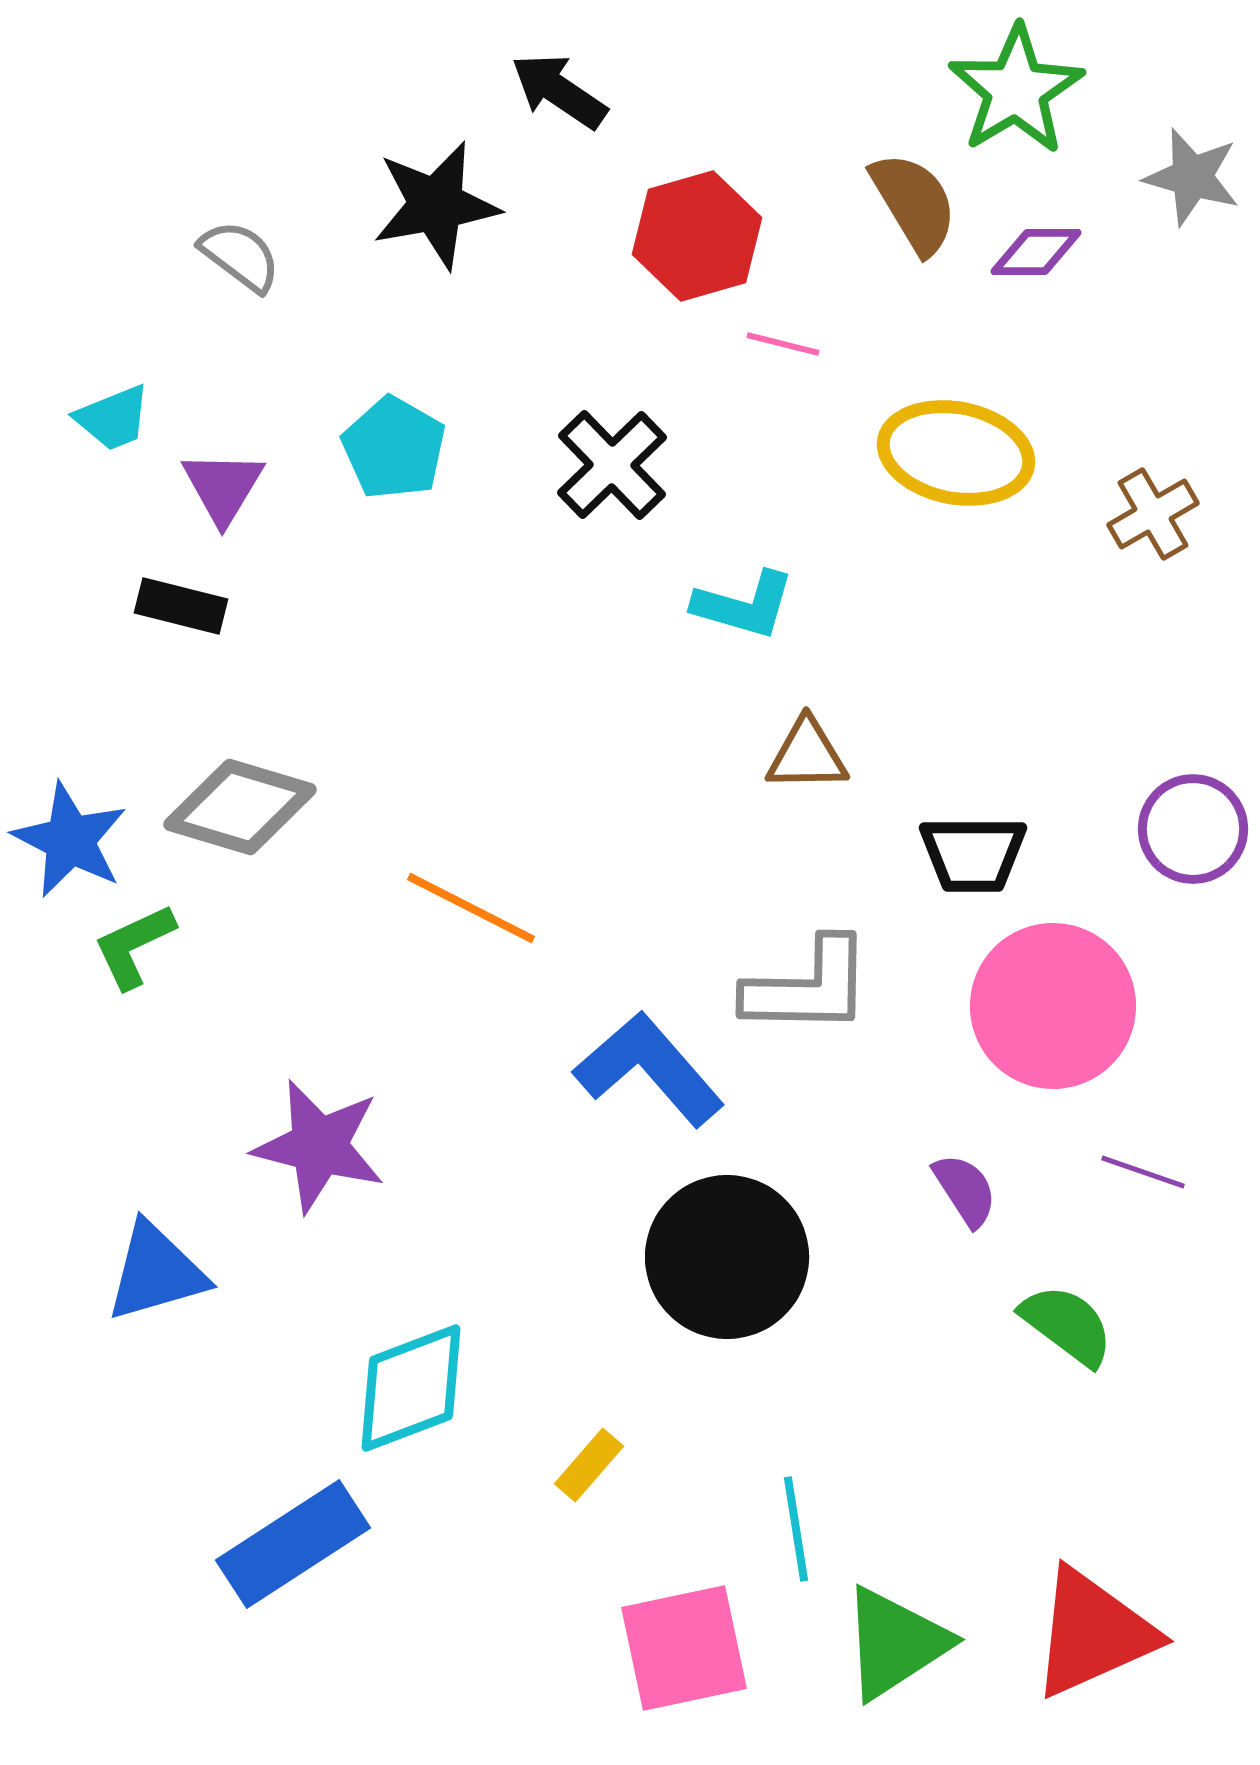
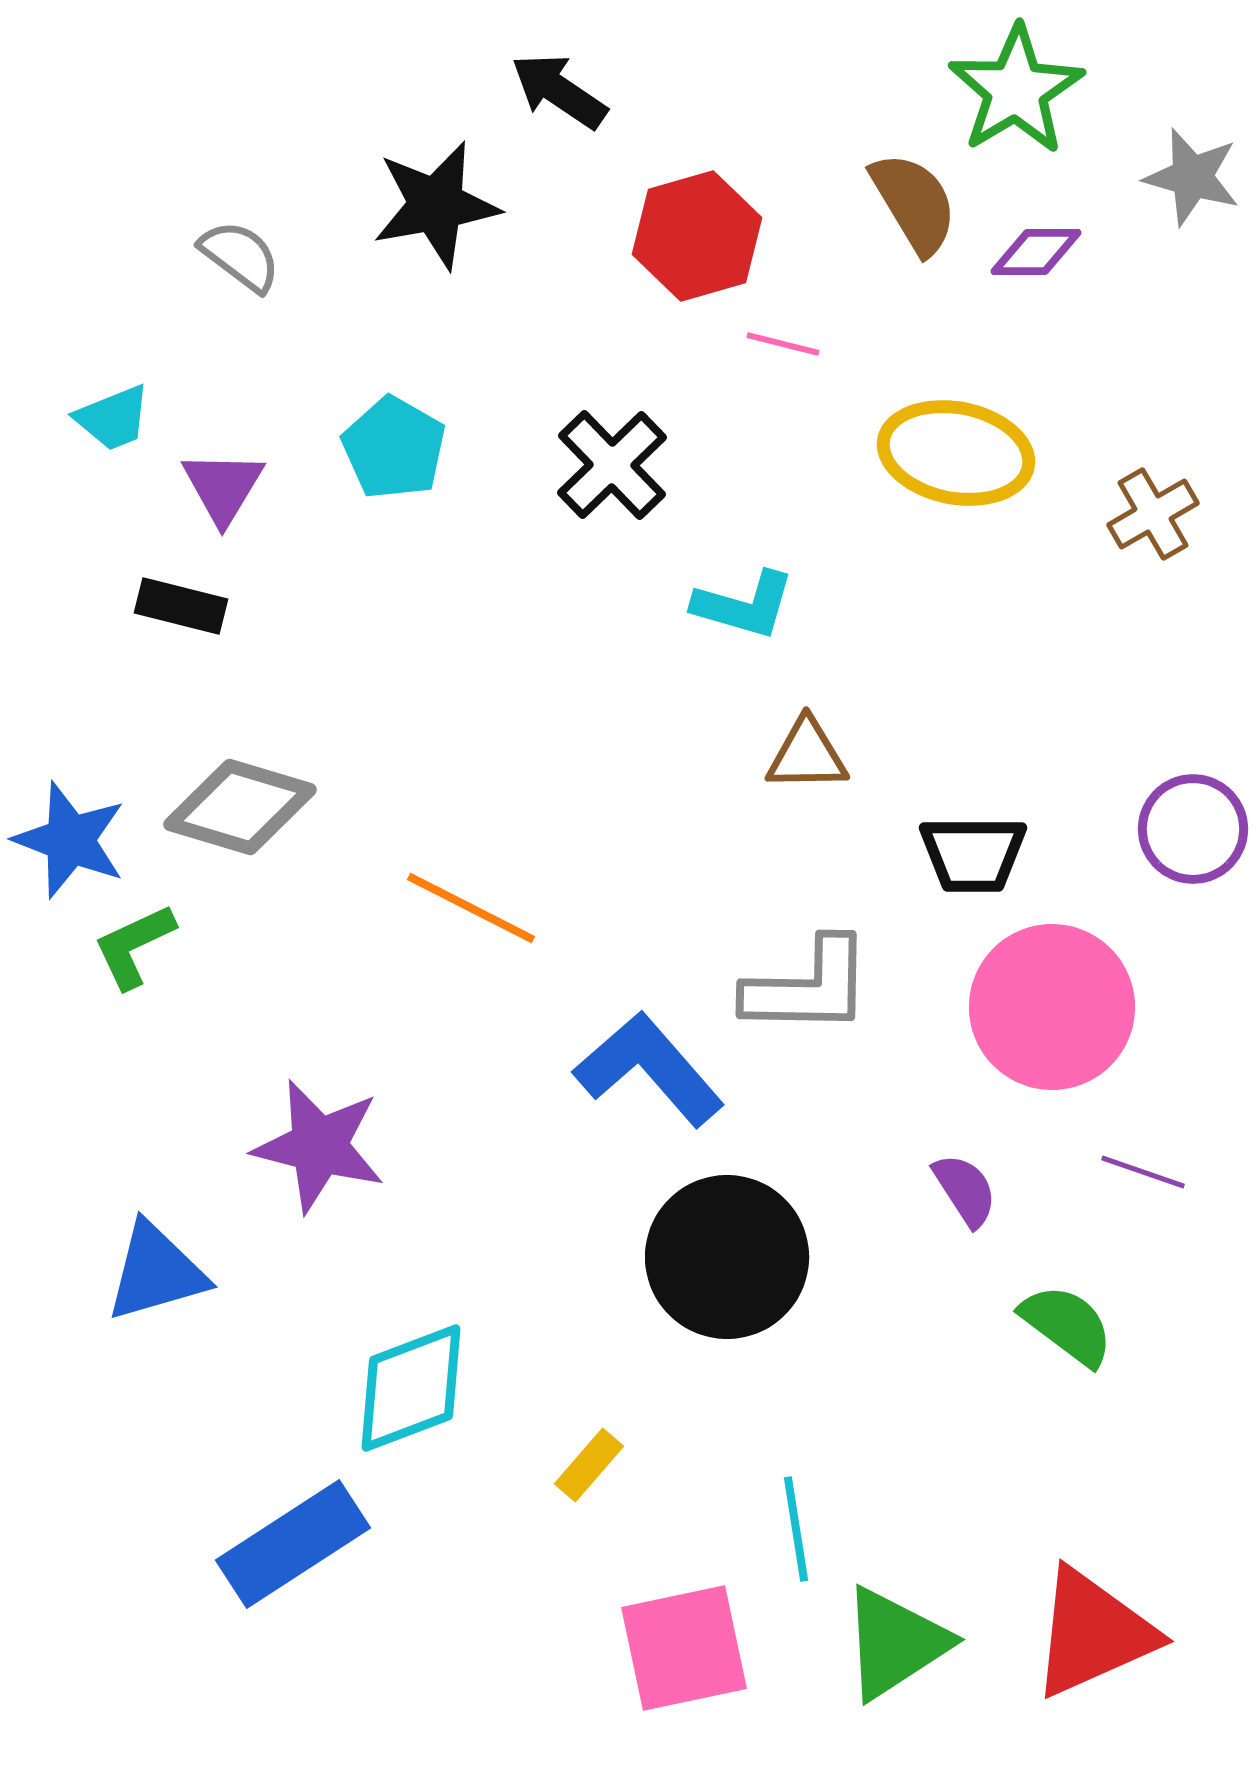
blue star: rotated 6 degrees counterclockwise
pink circle: moved 1 px left, 1 px down
